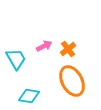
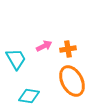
orange cross: rotated 28 degrees clockwise
